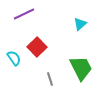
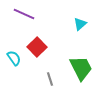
purple line: rotated 50 degrees clockwise
